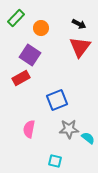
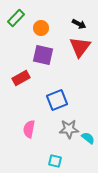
purple square: moved 13 px right; rotated 20 degrees counterclockwise
